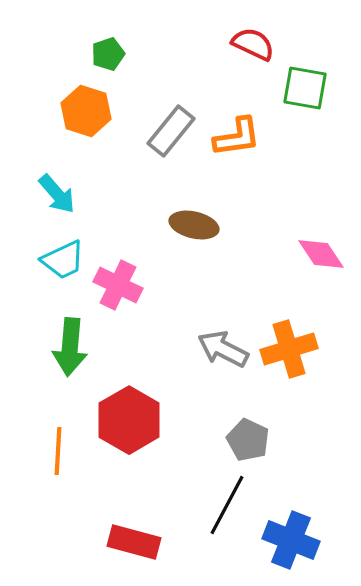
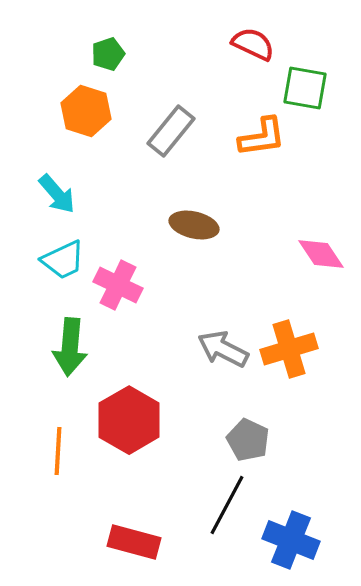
orange L-shape: moved 25 px right
